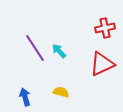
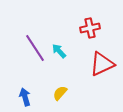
red cross: moved 15 px left
yellow semicircle: moved 1 px left, 1 px down; rotated 63 degrees counterclockwise
